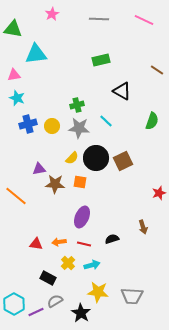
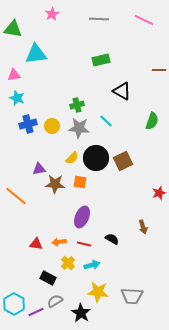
brown line: moved 2 px right; rotated 32 degrees counterclockwise
black semicircle: rotated 48 degrees clockwise
